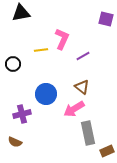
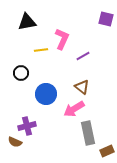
black triangle: moved 6 px right, 9 px down
black circle: moved 8 px right, 9 px down
purple cross: moved 5 px right, 12 px down
